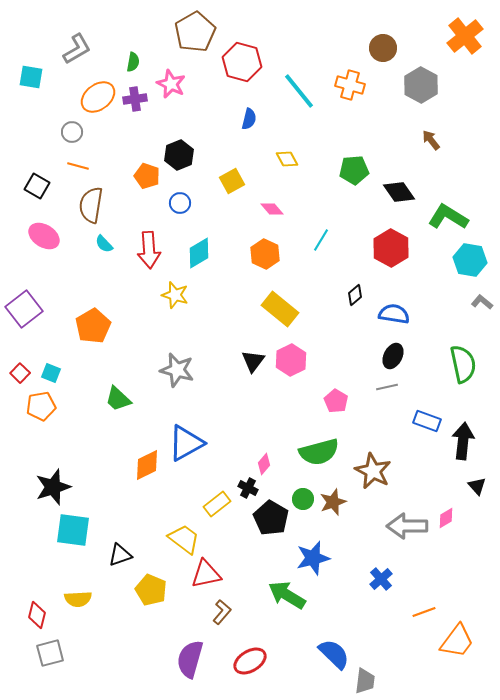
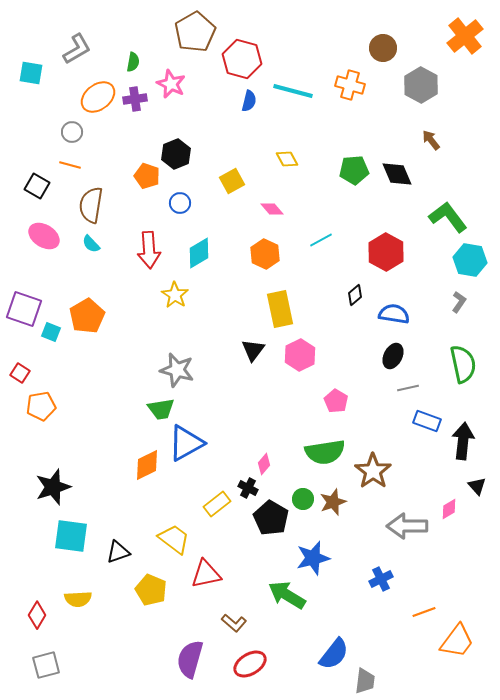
red hexagon at (242, 62): moved 3 px up
cyan square at (31, 77): moved 4 px up
cyan line at (299, 91): moved 6 px left; rotated 36 degrees counterclockwise
blue semicircle at (249, 119): moved 18 px up
black hexagon at (179, 155): moved 3 px left, 1 px up
orange line at (78, 166): moved 8 px left, 1 px up
black diamond at (399, 192): moved 2 px left, 18 px up; rotated 12 degrees clockwise
green L-shape at (448, 217): rotated 21 degrees clockwise
cyan line at (321, 240): rotated 30 degrees clockwise
cyan semicircle at (104, 244): moved 13 px left
red hexagon at (391, 248): moved 5 px left, 4 px down
yellow star at (175, 295): rotated 16 degrees clockwise
gray L-shape at (482, 302): moved 23 px left; rotated 85 degrees clockwise
purple square at (24, 309): rotated 33 degrees counterclockwise
yellow rectangle at (280, 309): rotated 39 degrees clockwise
orange pentagon at (93, 326): moved 6 px left, 10 px up
pink hexagon at (291, 360): moved 9 px right, 5 px up
black triangle at (253, 361): moved 11 px up
red square at (20, 373): rotated 12 degrees counterclockwise
cyan square at (51, 373): moved 41 px up
gray line at (387, 387): moved 21 px right, 1 px down
green trapezoid at (118, 399): moved 43 px right, 10 px down; rotated 52 degrees counterclockwise
green semicircle at (319, 452): moved 6 px right; rotated 6 degrees clockwise
brown star at (373, 471): rotated 9 degrees clockwise
pink diamond at (446, 518): moved 3 px right, 9 px up
cyan square at (73, 530): moved 2 px left, 6 px down
yellow trapezoid at (184, 539): moved 10 px left
black triangle at (120, 555): moved 2 px left, 3 px up
blue cross at (381, 579): rotated 15 degrees clockwise
brown L-shape at (222, 612): moved 12 px right, 11 px down; rotated 90 degrees clockwise
red diamond at (37, 615): rotated 16 degrees clockwise
gray square at (50, 653): moved 4 px left, 12 px down
blue semicircle at (334, 654): rotated 84 degrees clockwise
red ellipse at (250, 661): moved 3 px down
